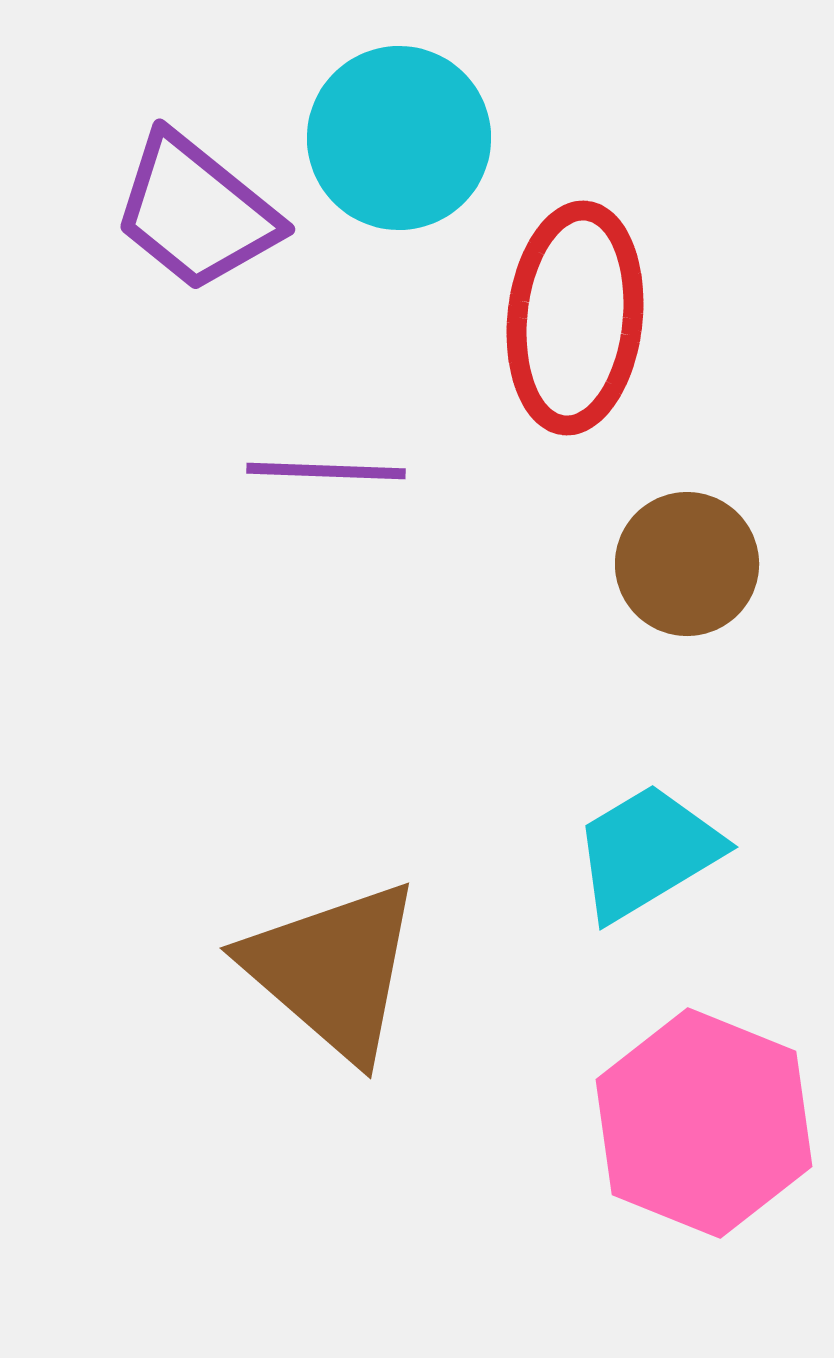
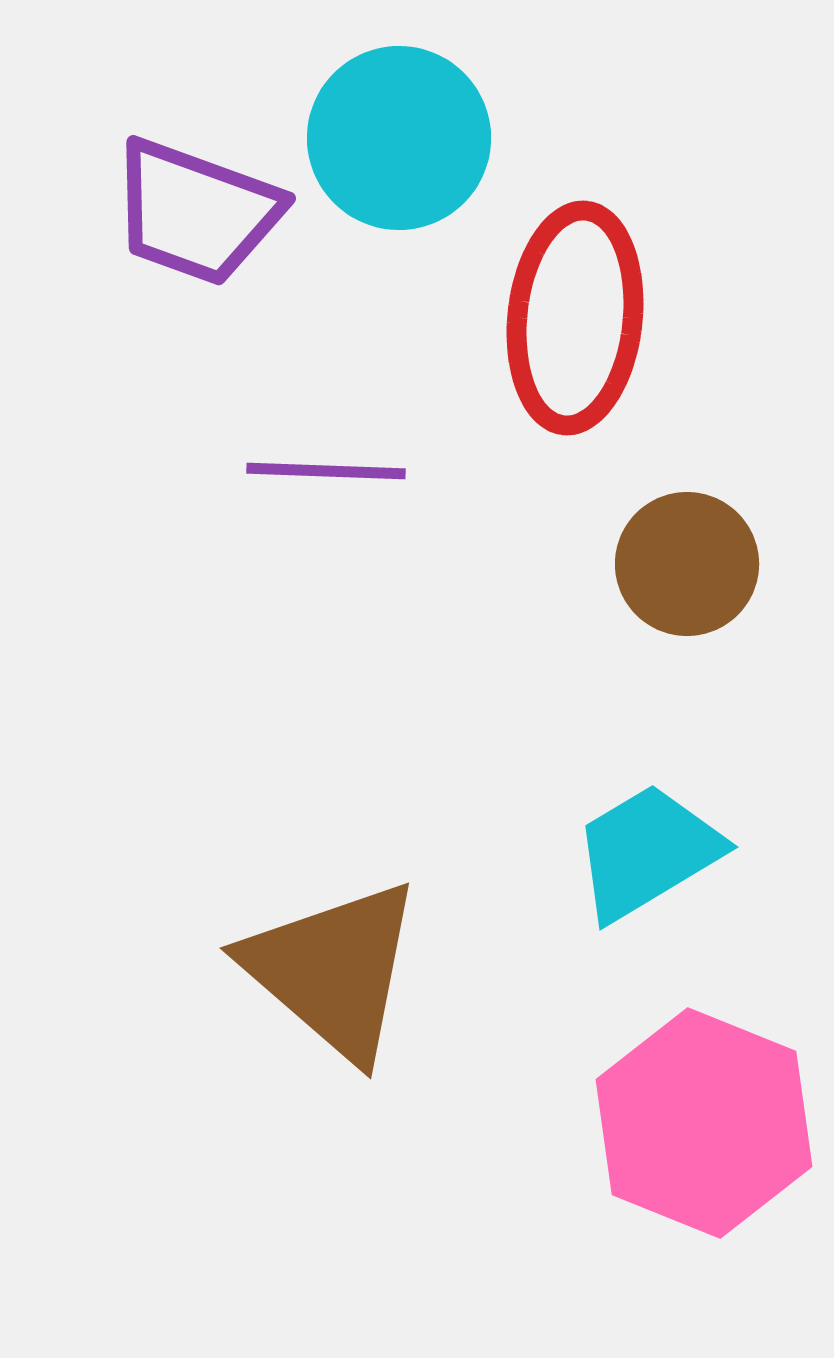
purple trapezoid: rotated 19 degrees counterclockwise
